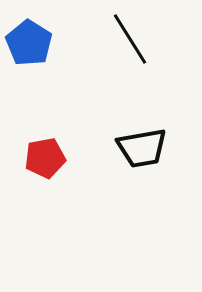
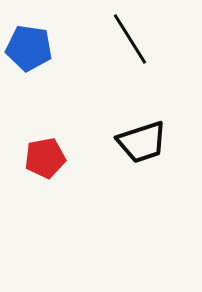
blue pentagon: moved 5 px down; rotated 24 degrees counterclockwise
black trapezoid: moved 6 px up; rotated 8 degrees counterclockwise
